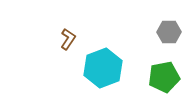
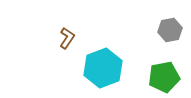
gray hexagon: moved 1 px right, 2 px up; rotated 10 degrees counterclockwise
brown L-shape: moved 1 px left, 1 px up
